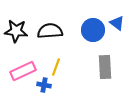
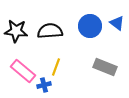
blue circle: moved 3 px left, 4 px up
gray rectangle: rotated 65 degrees counterclockwise
pink rectangle: rotated 65 degrees clockwise
blue cross: rotated 24 degrees counterclockwise
